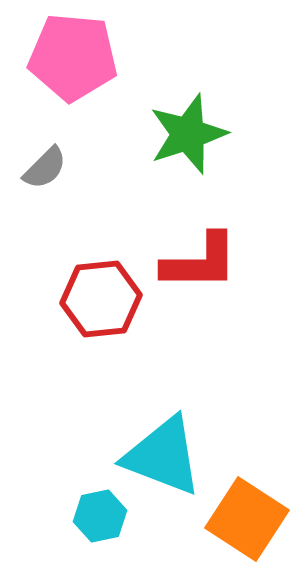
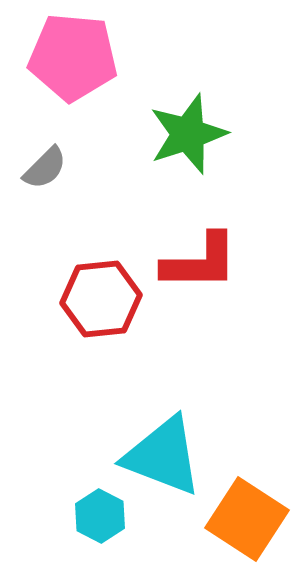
cyan hexagon: rotated 21 degrees counterclockwise
